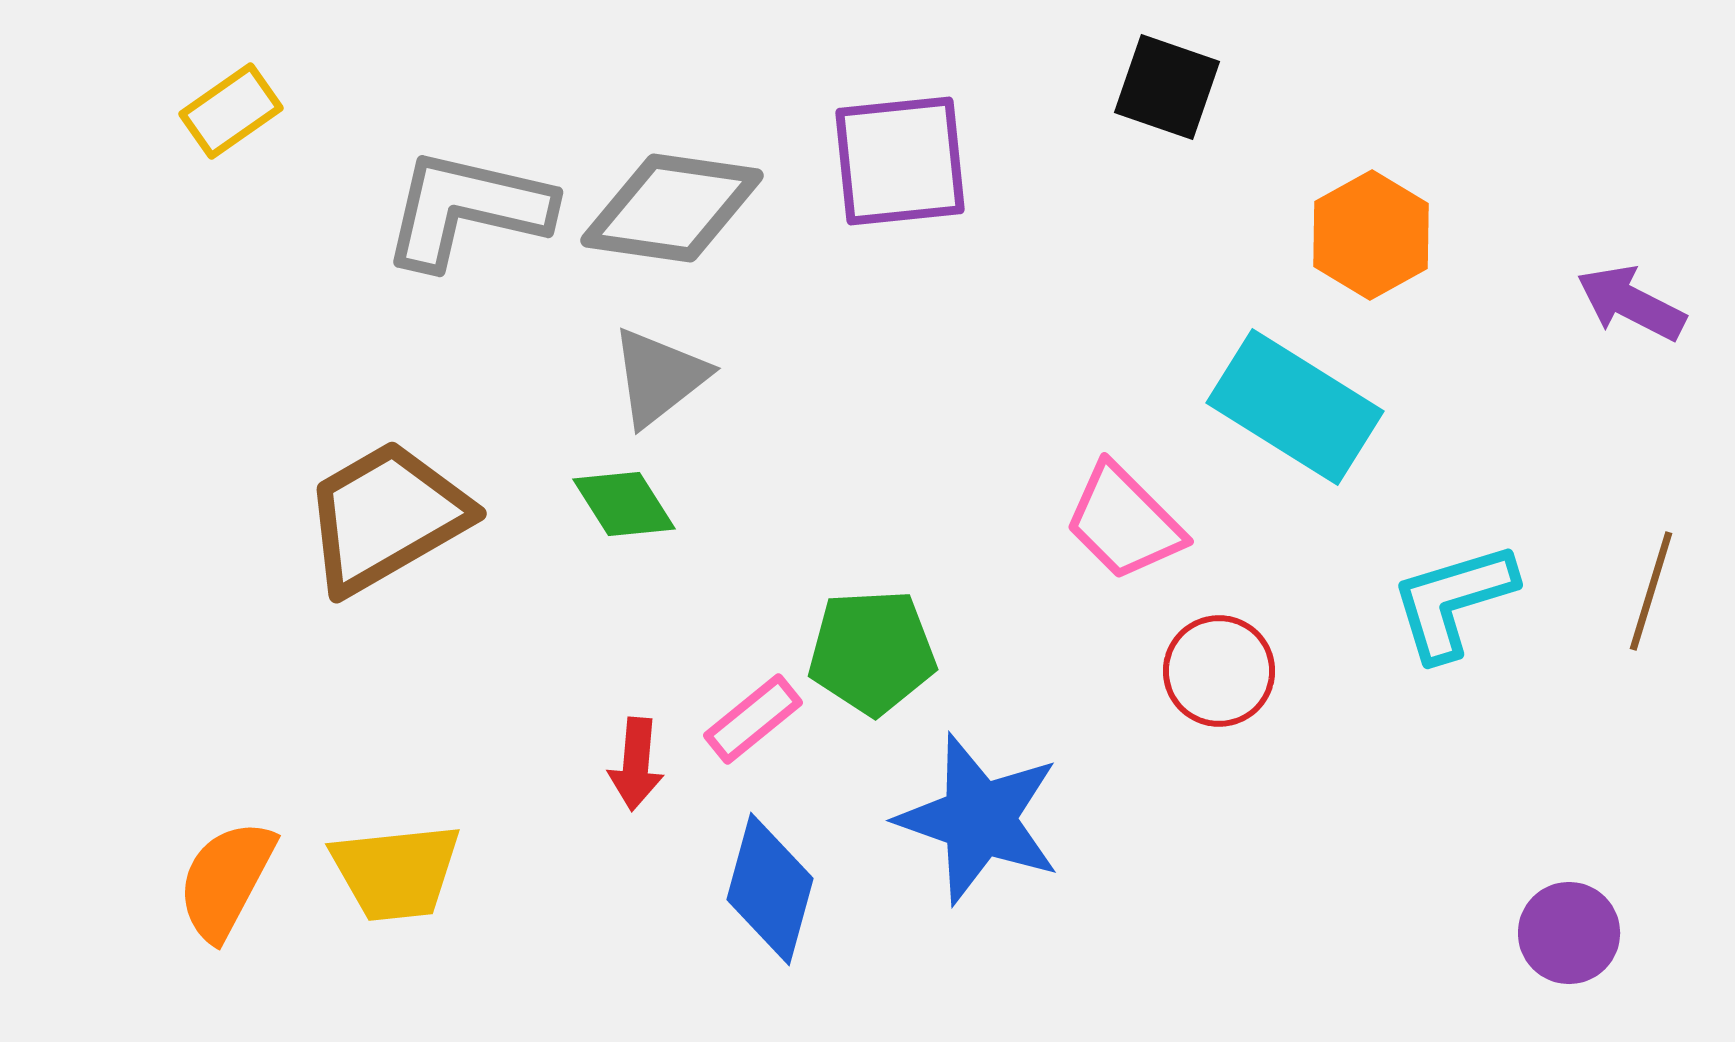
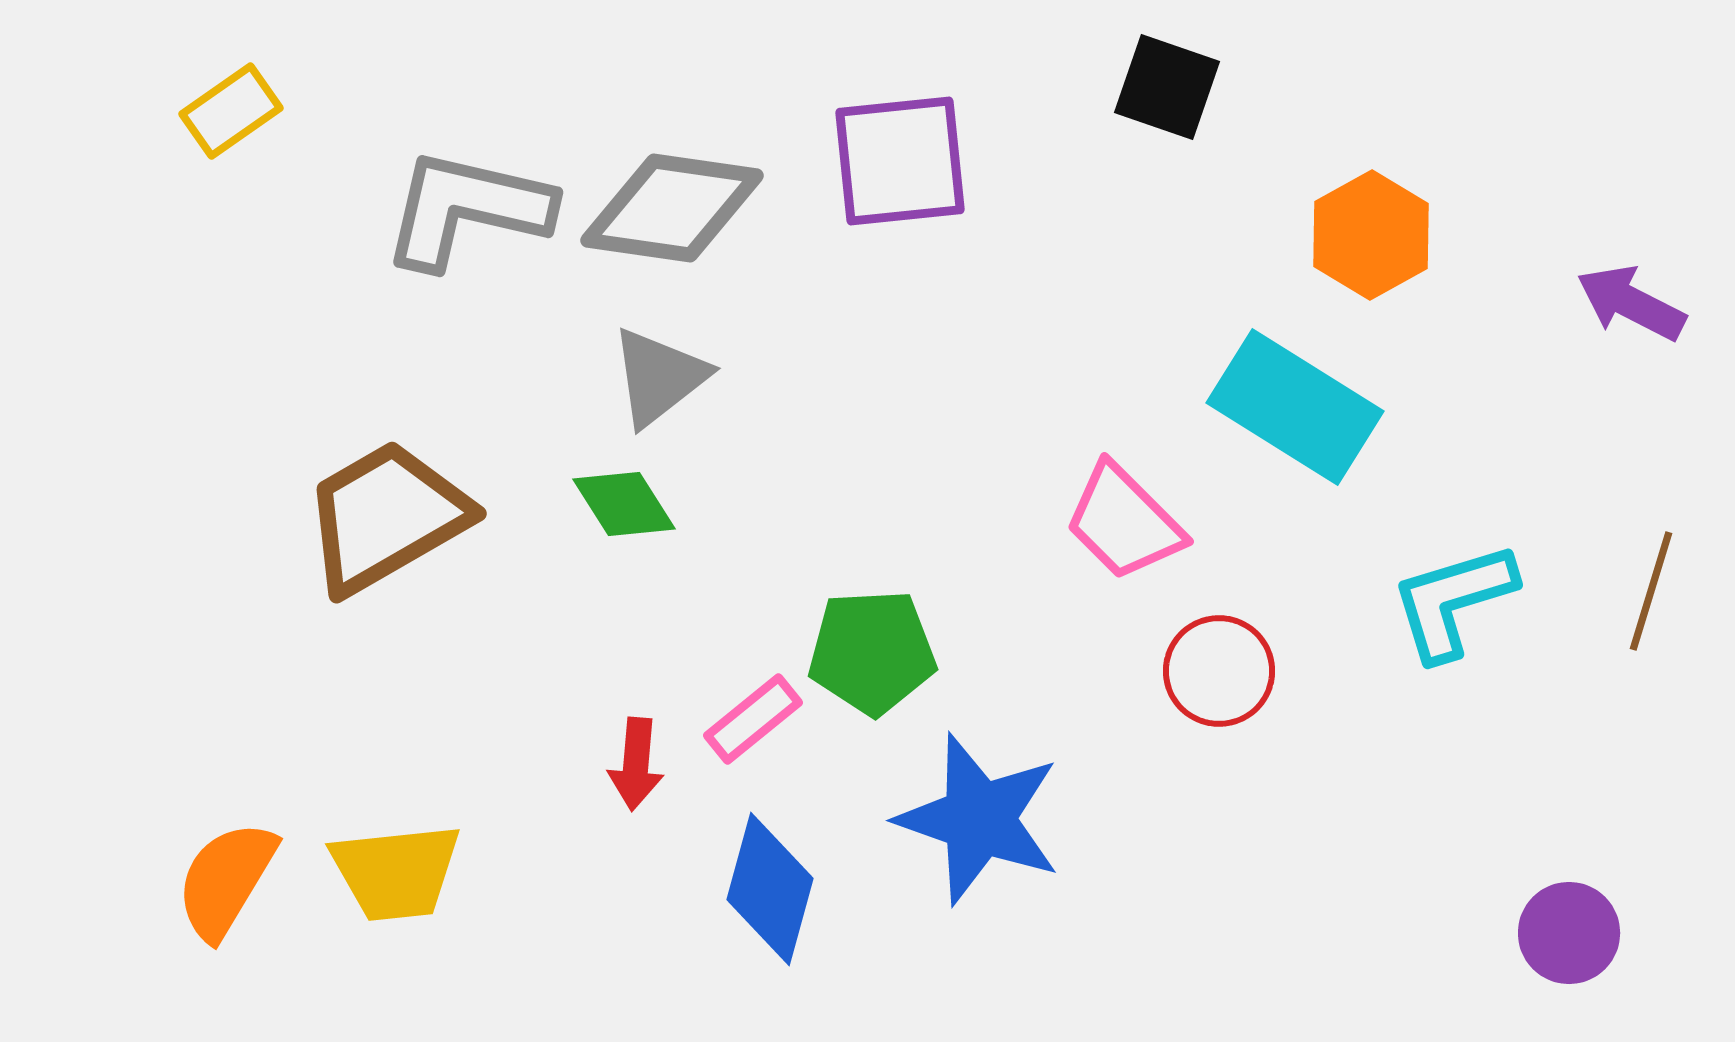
orange semicircle: rotated 3 degrees clockwise
